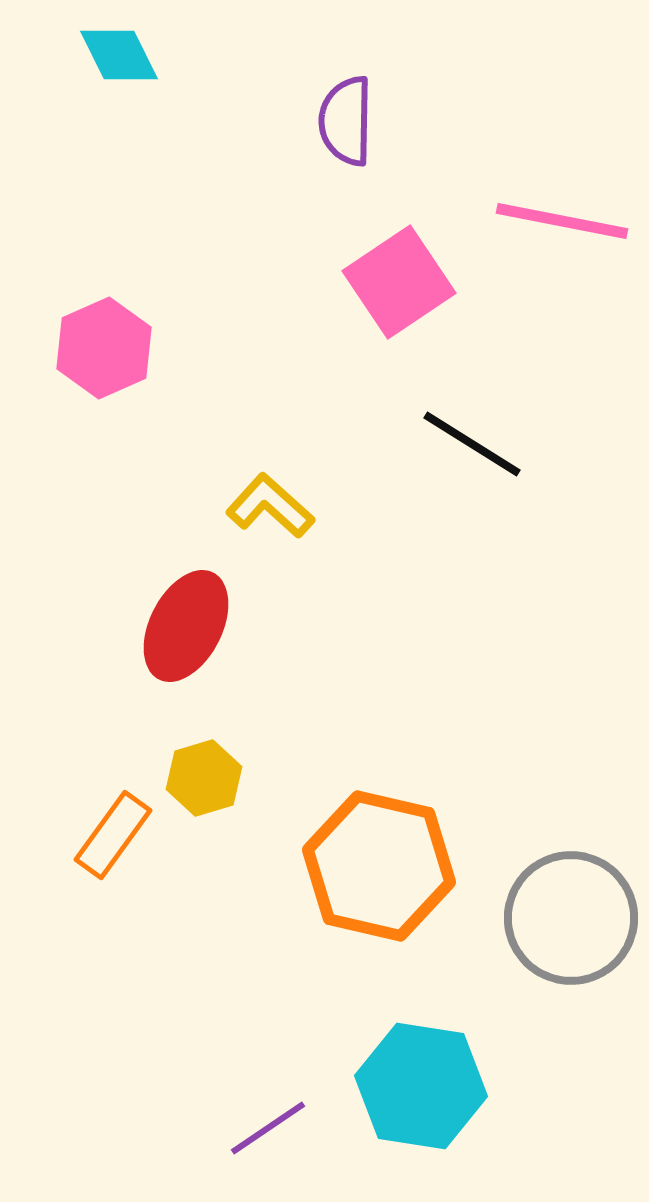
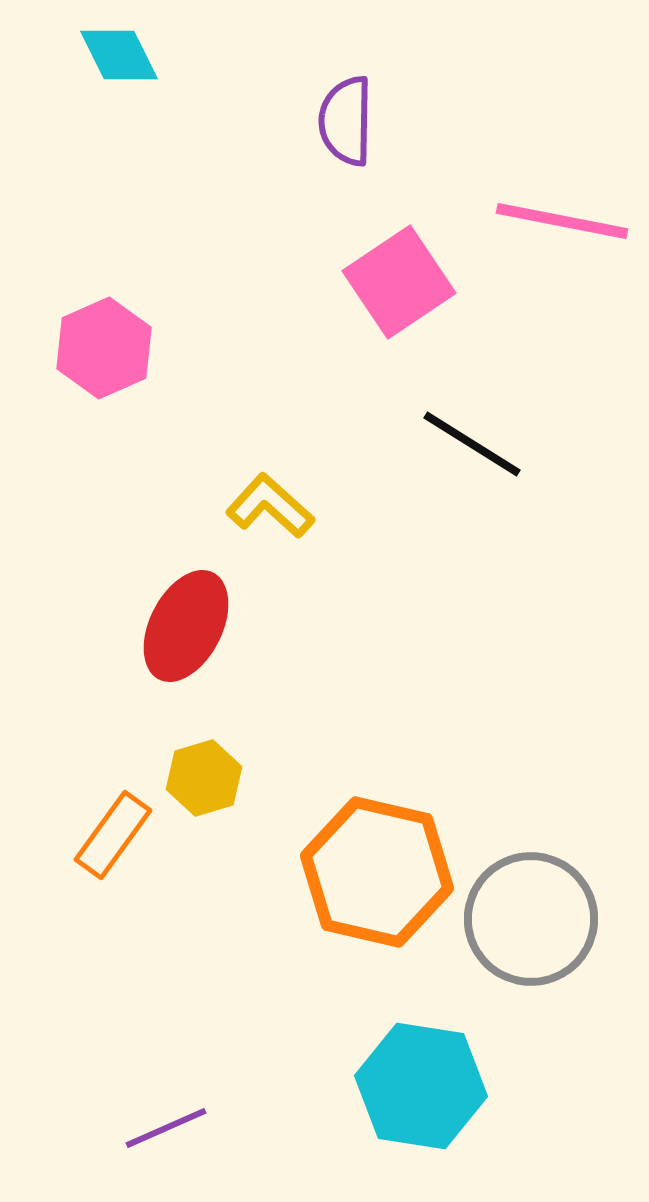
orange hexagon: moved 2 px left, 6 px down
gray circle: moved 40 px left, 1 px down
purple line: moved 102 px left; rotated 10 degrees clockwise
